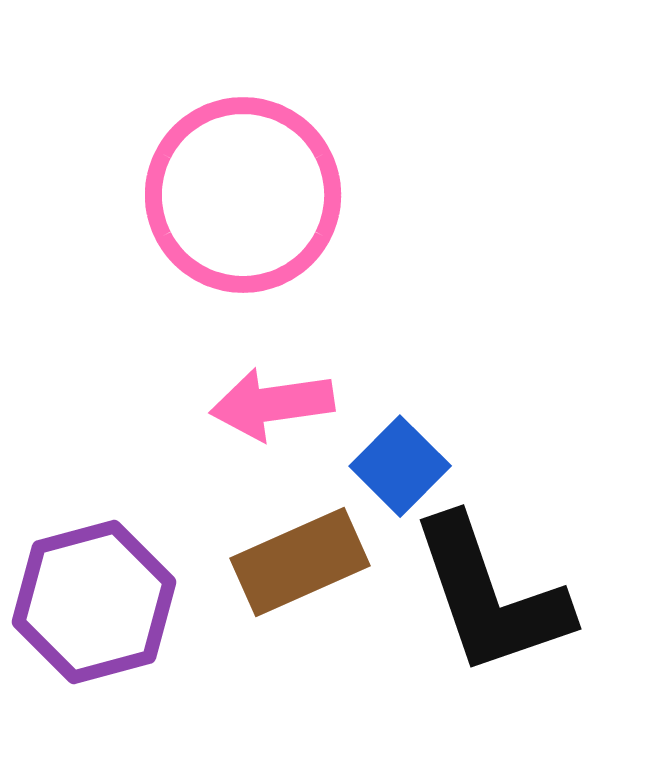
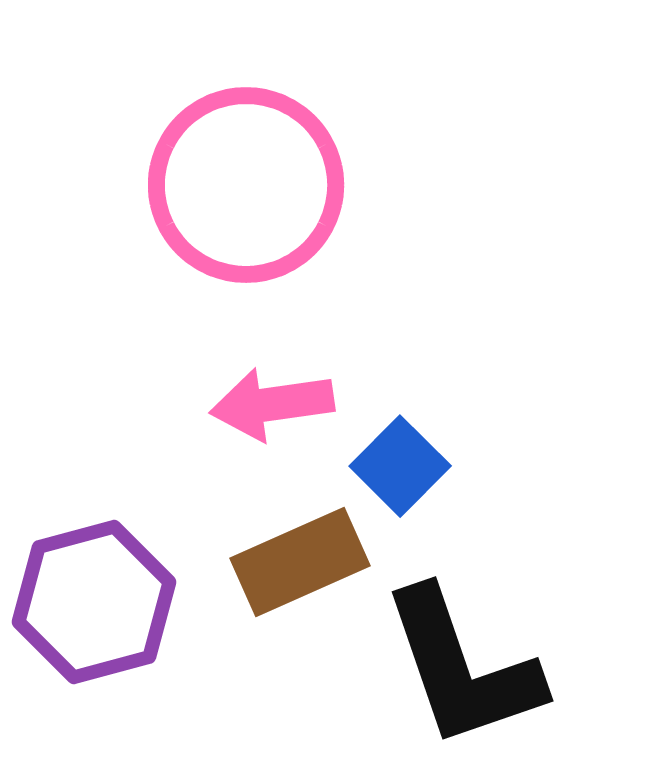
pink circle: moved 3 px right, 10 px up
black L-shape: moved 28 px left, 72 px down
